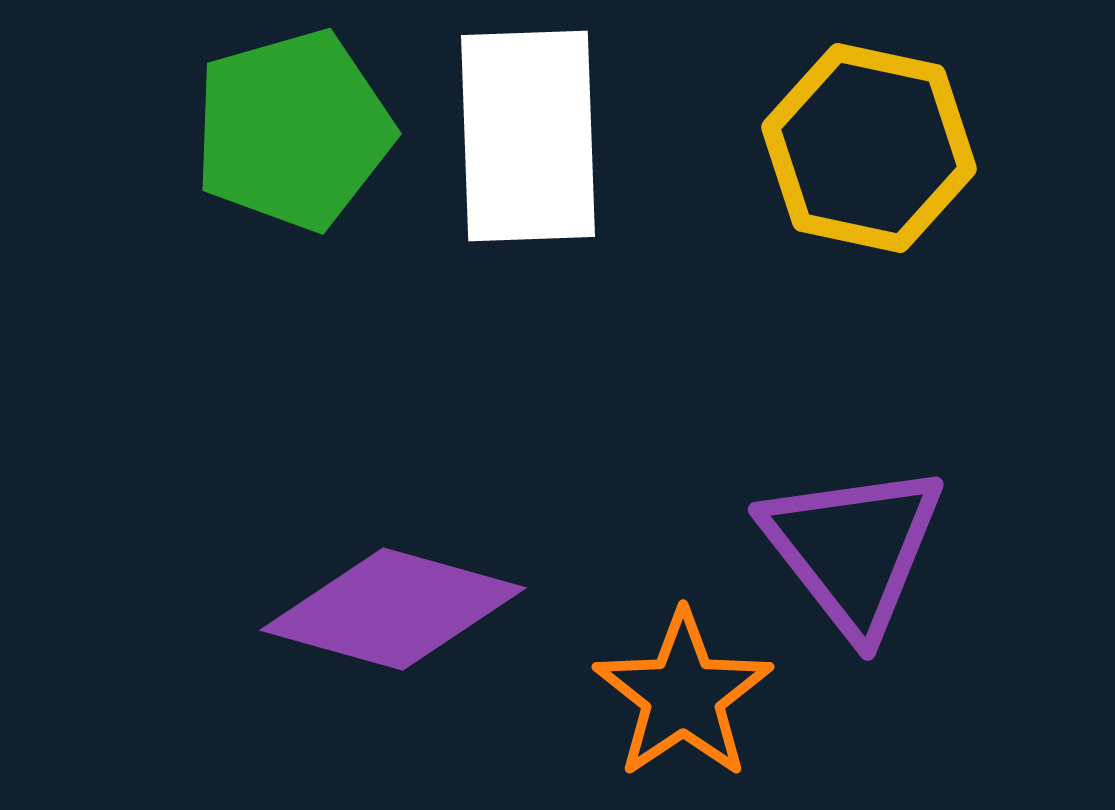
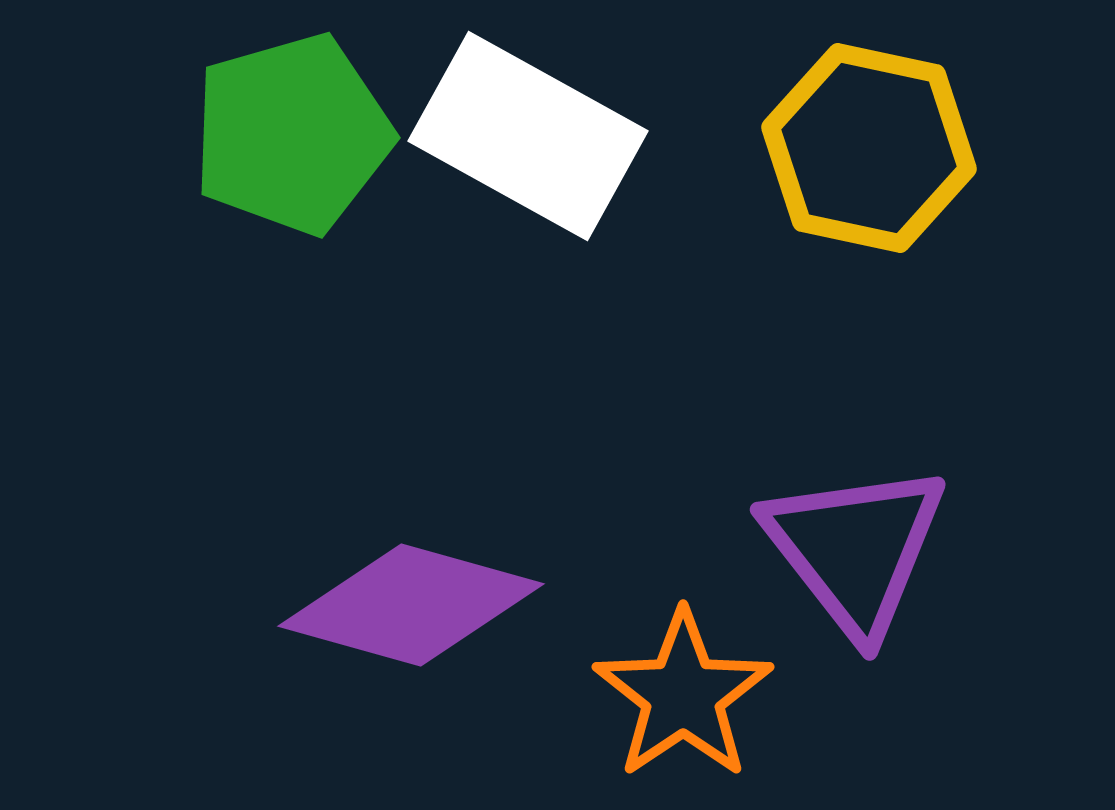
green pentagon: moved 1 px left, 4 px down
white rectangle: rotated 59 degrees counterclockwise
purple triangle: moved 2 px right
purple diamond: moved 18 px right, 4 px up
